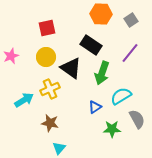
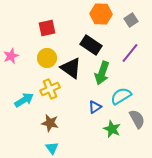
yellow circle: moved 1 px right, 1 px down
green star: rotated 24 degrees clockwise
cyan triangle: moved 7 px left; rotated 16 degrees counterclockwise
